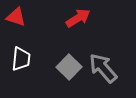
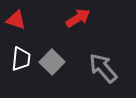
red triangle: moved 3 px down
gray square: moved 17 px left, 5 px up
